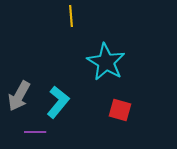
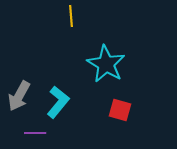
cyan star: moved 2 px down
purple line: moved 1 px down
